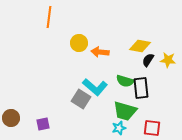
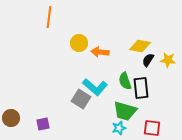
green semicircle: rotated 54 degrees clockwise
